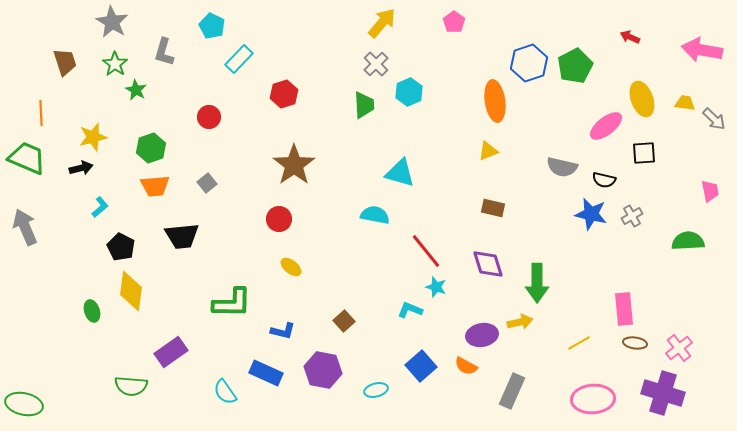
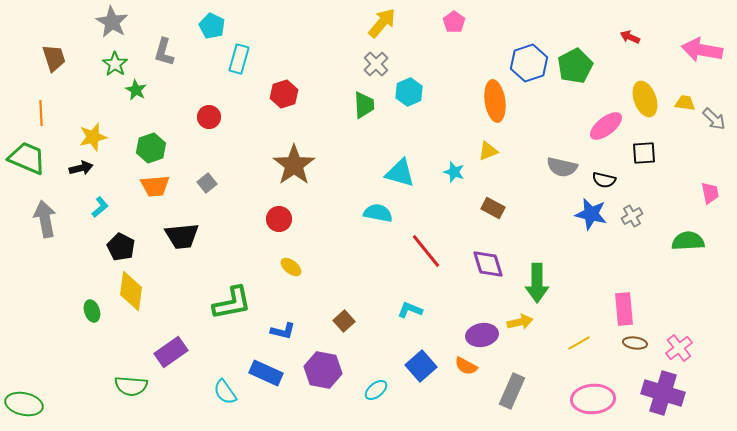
cyan rectangle at (239, 59): rotated 28 degrees counterclockwise
brown trapezoid at (65, 62): moved 11 px left, 4 px up
yellow ellipse at (642, 99): moved 3 px right
pink trapezoid at (710, 191): moved 2 px down
brown rectangle at (493, 208): rotated 15 degrees clockwise
cyan semicircle at (375, 215): moved 3 px right, 2 px up
gray arrow at (25, 227): moved 20 px right, 8 px up; rotated 12 degrees clockwise
cyan star at (436, 287): moved 18 px right, 115 px up
green L-shape at (232, 303): rotated 12 degrees counterclockwise
cyan ellipse at (376, 390): rotated 25 degrees counterclockwise
